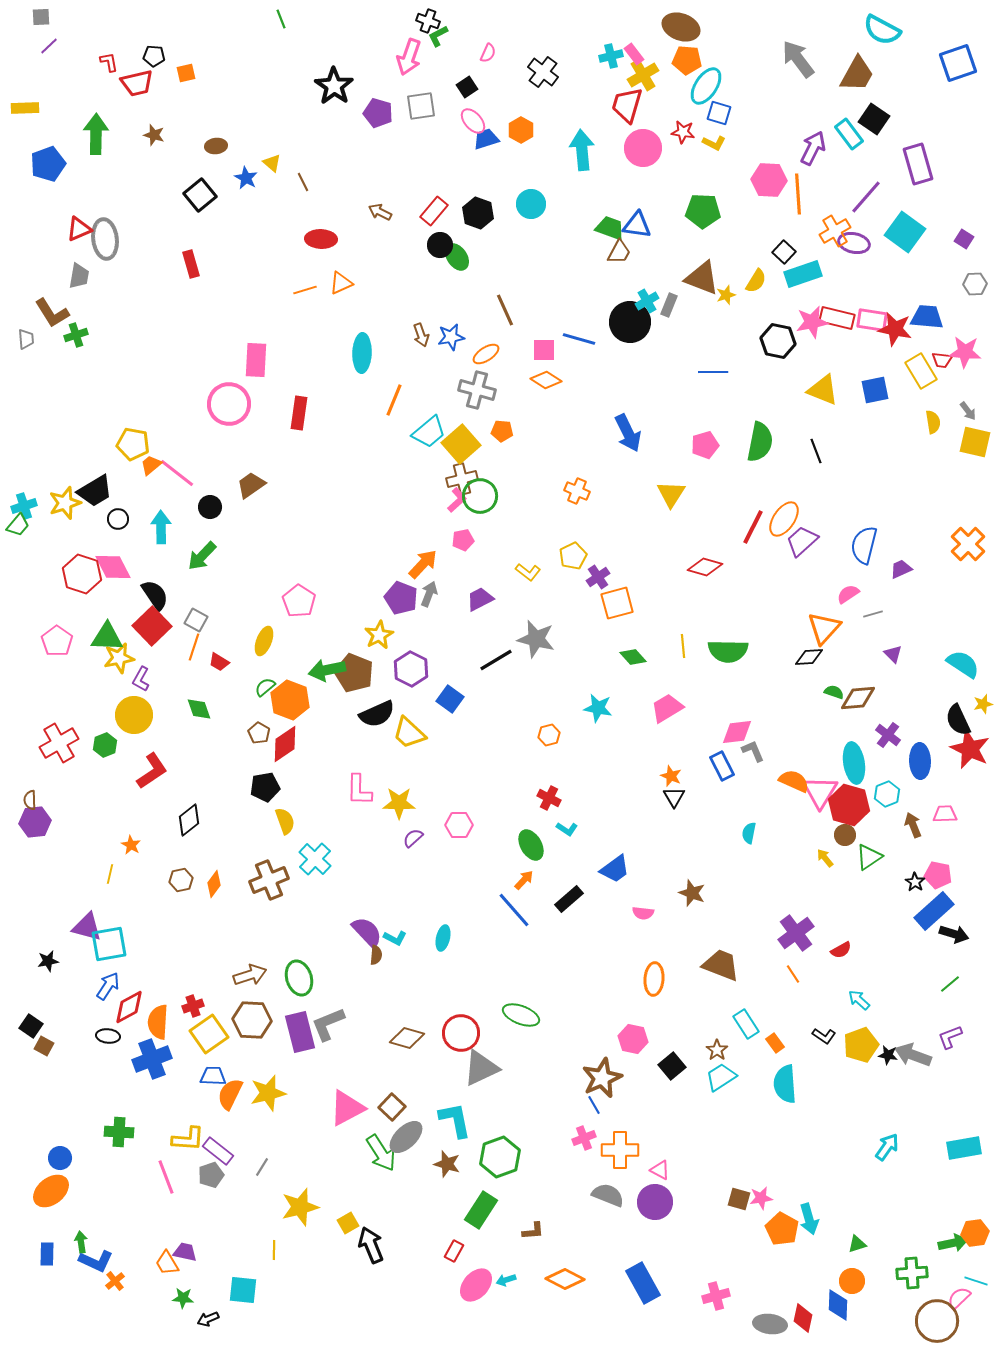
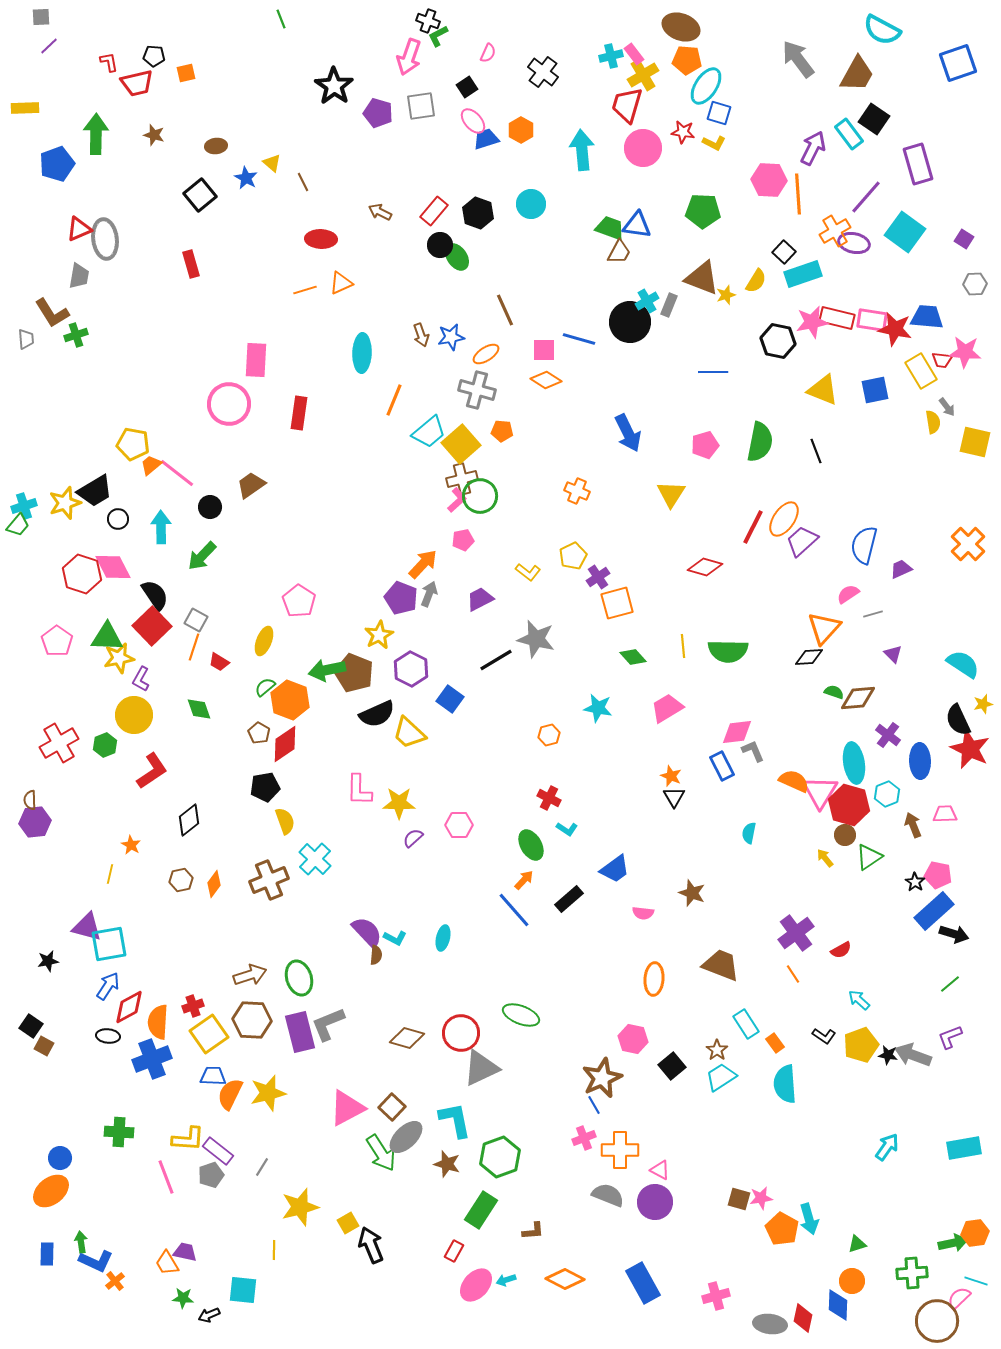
blue pentagon at (48, 164): moved 9 px right
gray arrow at (968, 411): moved 21 px left, 4 px up
black arrow at (208, 1319): moved 1 px right, 4 px up
